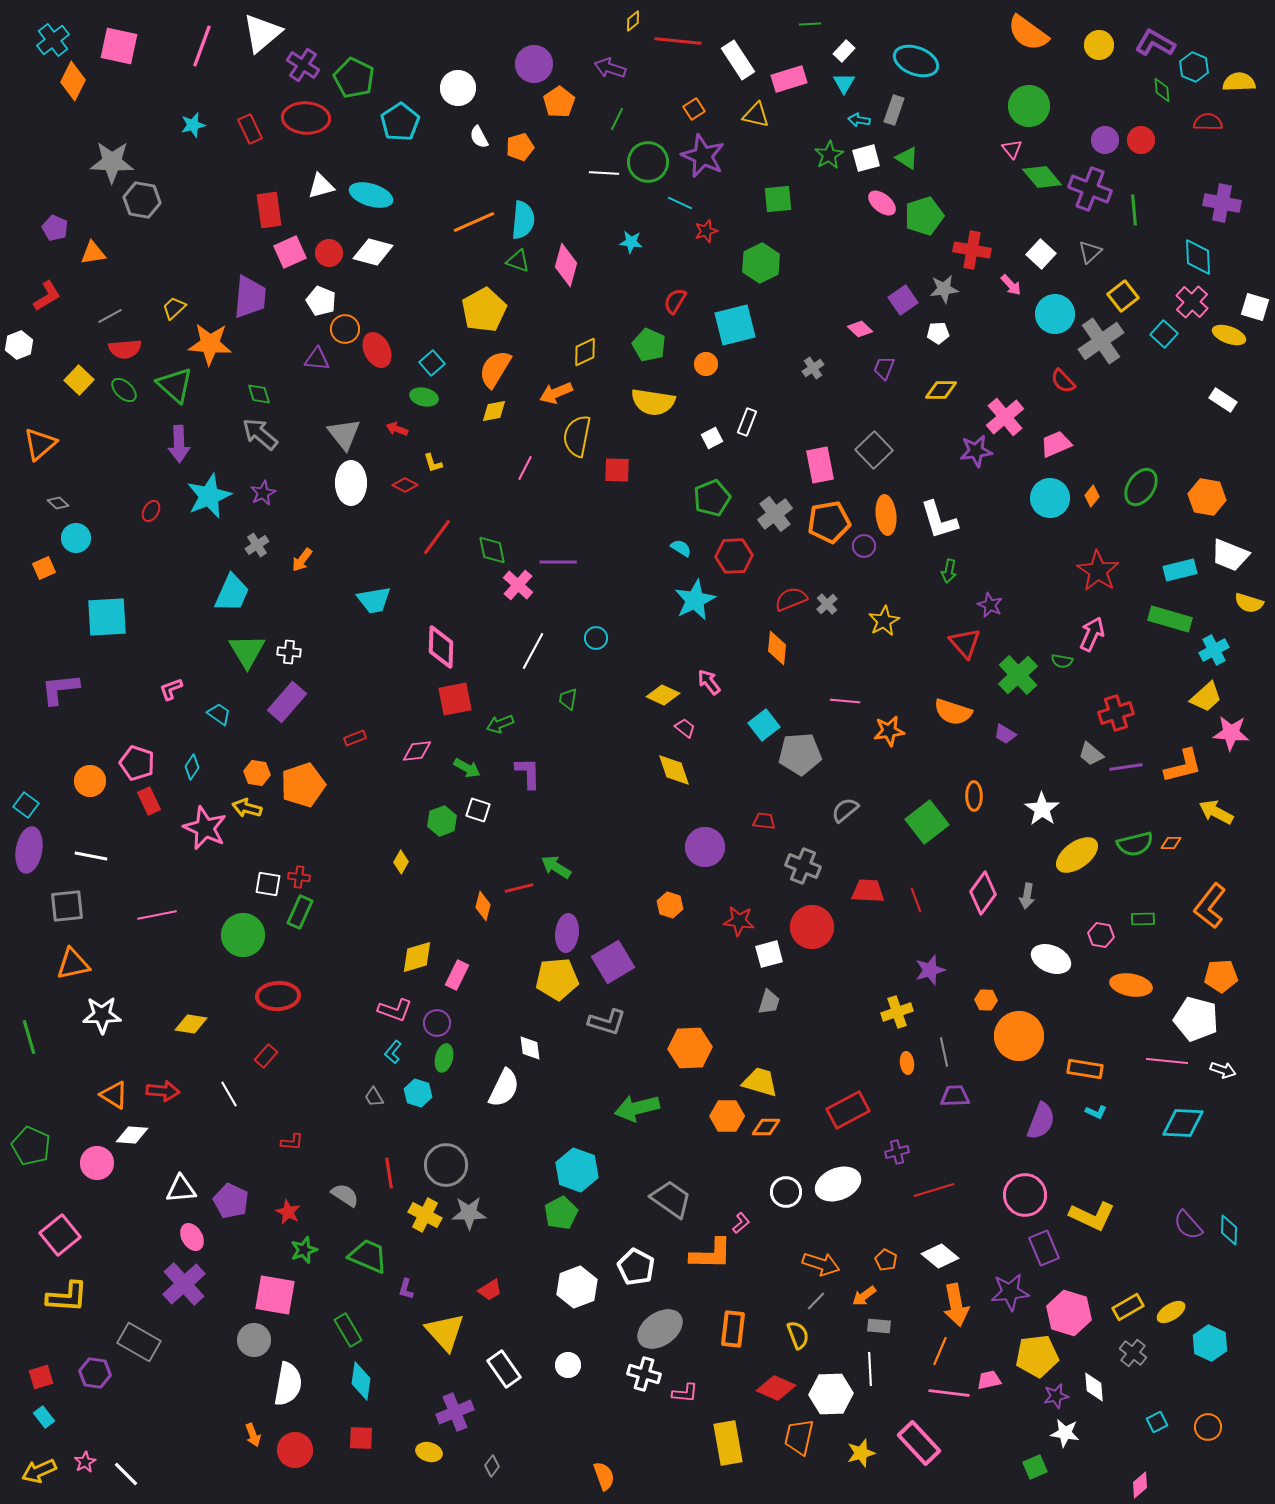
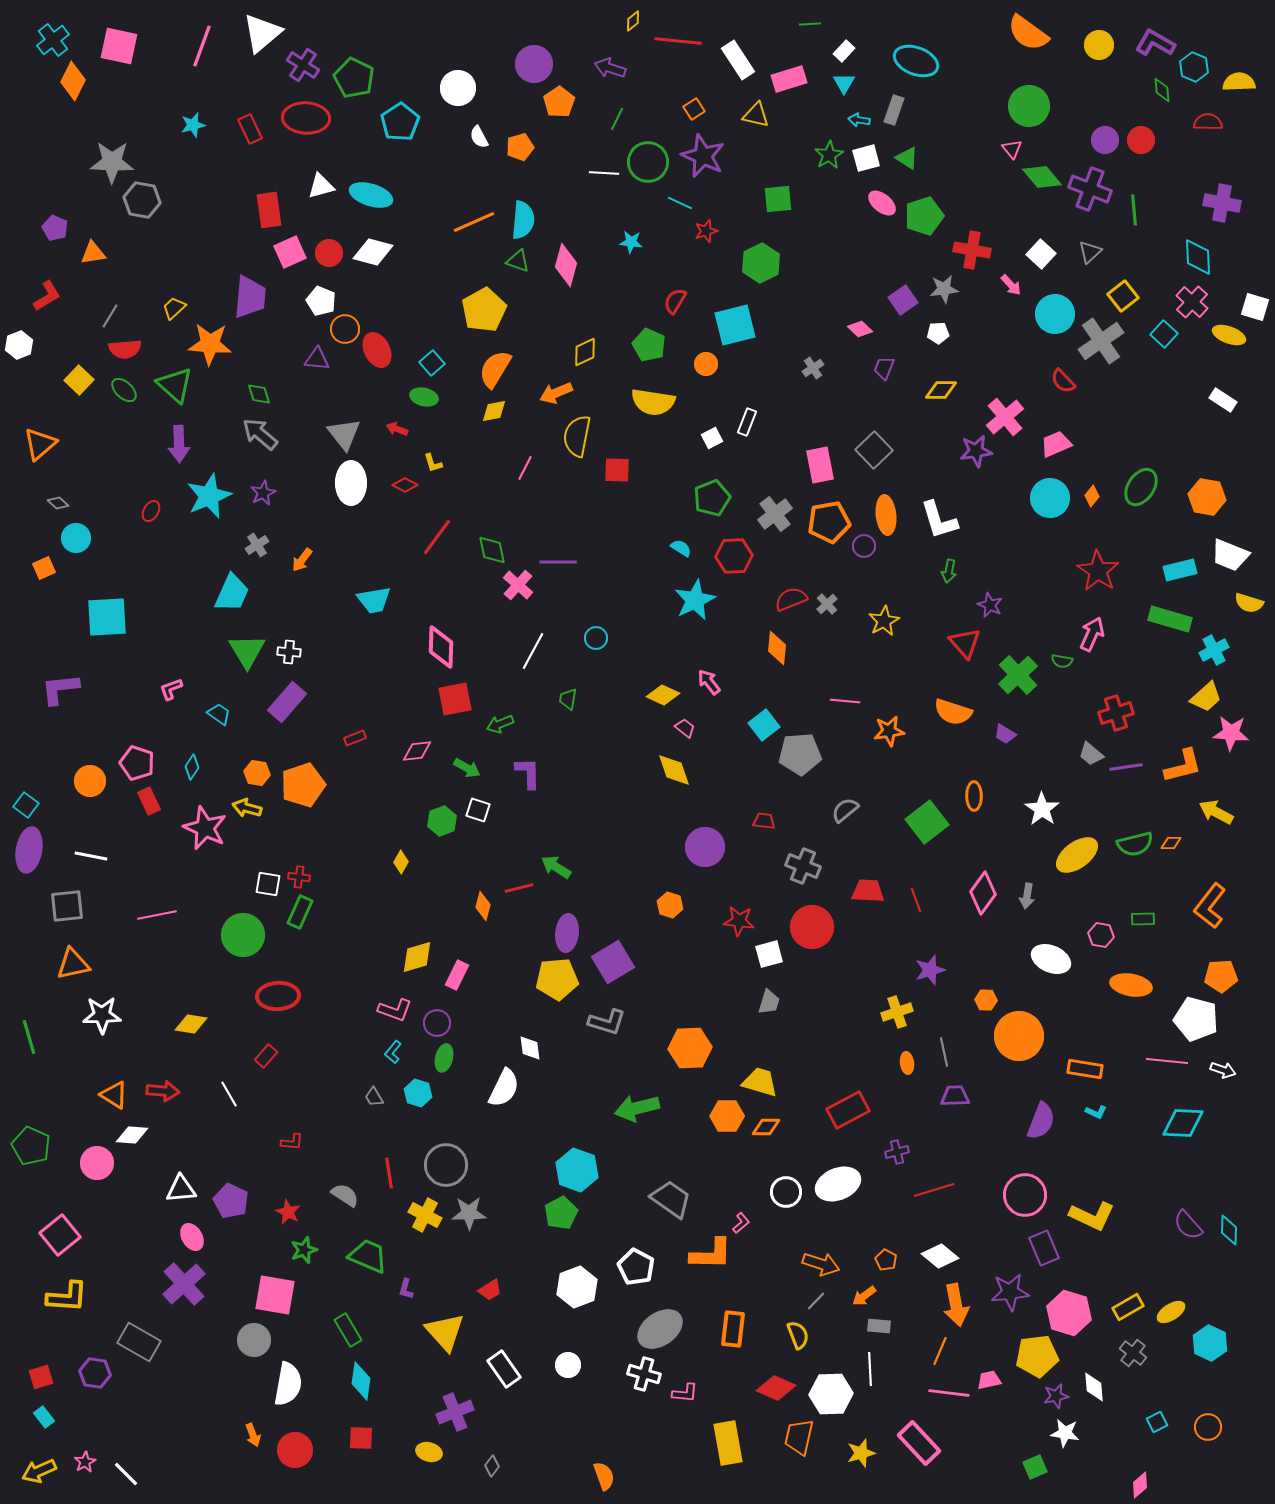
gray line at (110, 316): rotated 30 degrees counterclockwise
